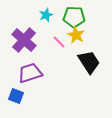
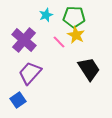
black trapezoid: moved 7 px down
purple trapezoid: rotated 30 degrees counterclockwise
blue square: moved 2 px right, 4 px down; rotated 35 degrees clockwise
